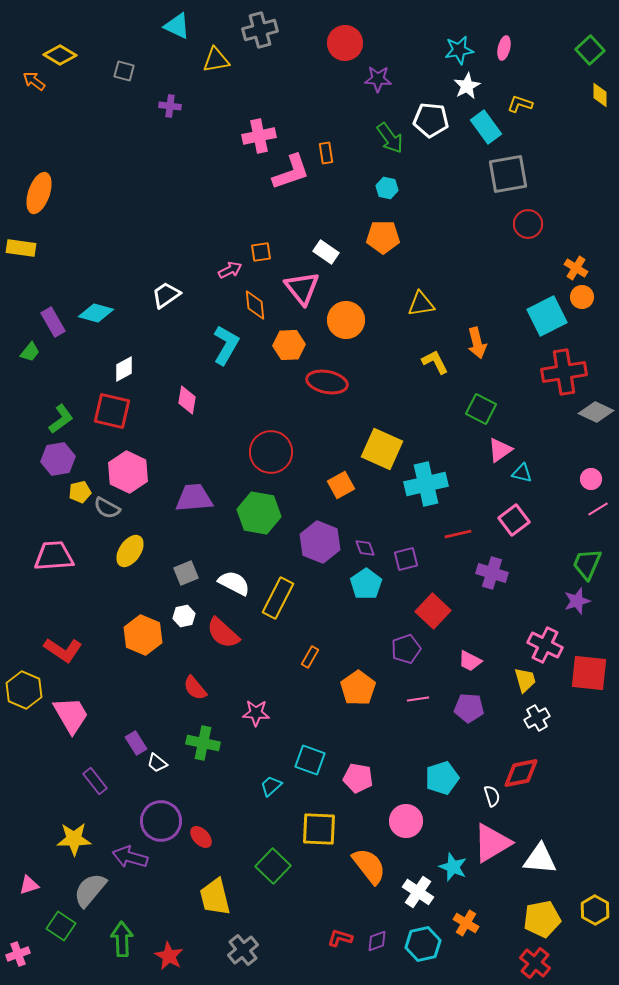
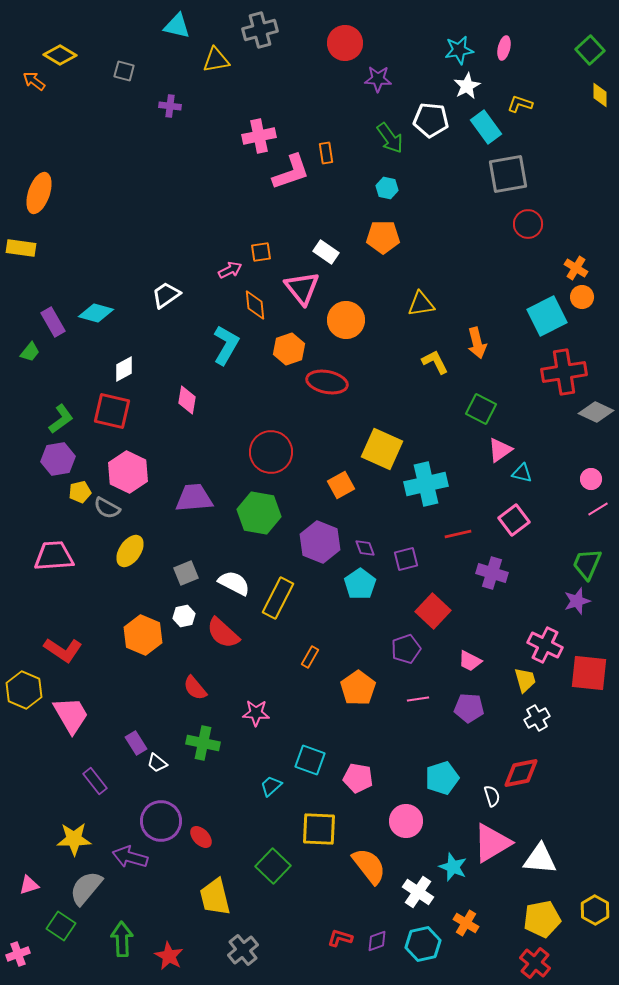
cyan triangle at (177, 26): rotated 12 degrees counterclockwise
orange hexagon at (289, 345): moved 4 px down; rotated 16 degrees counterclockwise
cyan pentagon at (366, 584): moved 6 px left
gray semicircle at (90, 890): moved 4 px left, 2 px up
